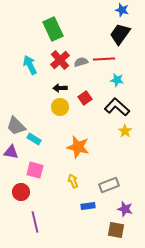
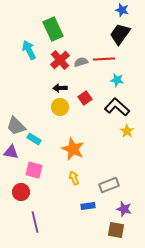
cyan arrow: moved 1 px left, 15 px up
yellow star: moved 2 px right
orange star: moved 5 px left, 2 px down; rotated 10 degrees clockwise
pink square: moved 1 px left
yellow arrow: moved 1 px right, 3 px up
purple star: moved 1 px left
